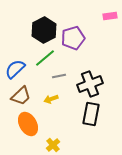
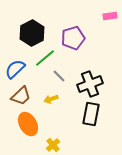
black hexagon: moved 12 px left, 3 px down
gray line: rotated 56 degrees clockwise
